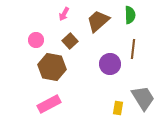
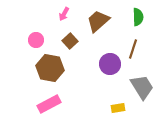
green semicircle: moved 8 px right, 2 px down
brown line: rotated 12 degrees clockwise
brown hexagon: moved 2 px left, 1 px down
gray trapezoid: moved 1 px left, 11 px up
yellow rectangle: rotated 72 degrees clockwise
